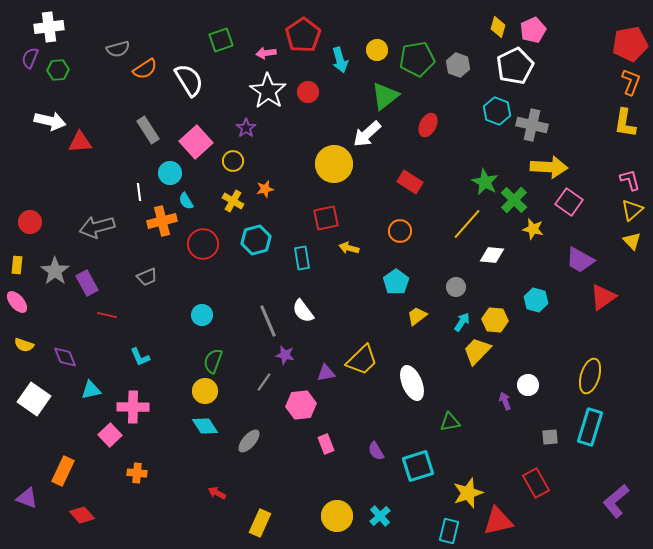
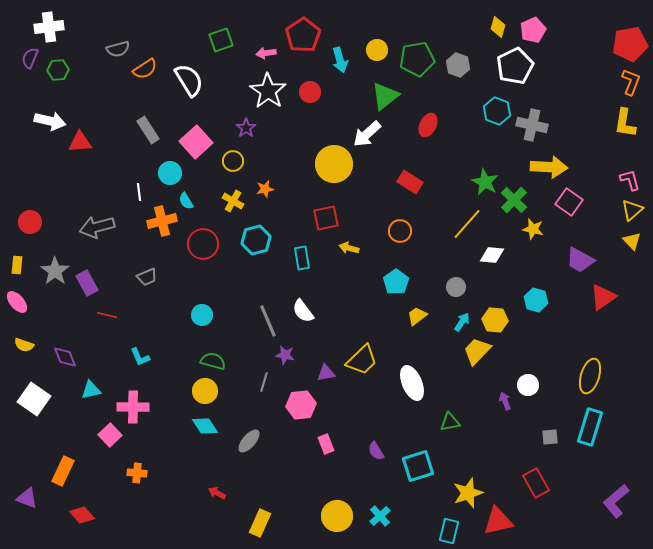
red circle at (308, 92): moved 2 px right
green semicircle at (213, 361): rotated 85 degrees clockwise
gray line at (264, 382): rotated 18 degrees counterclockwise
